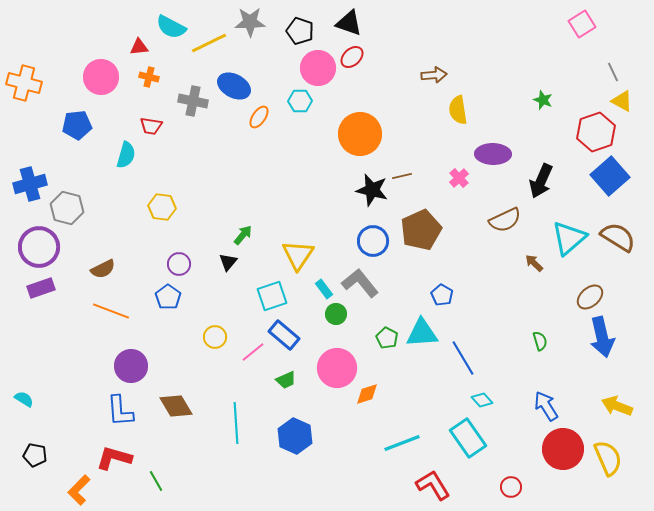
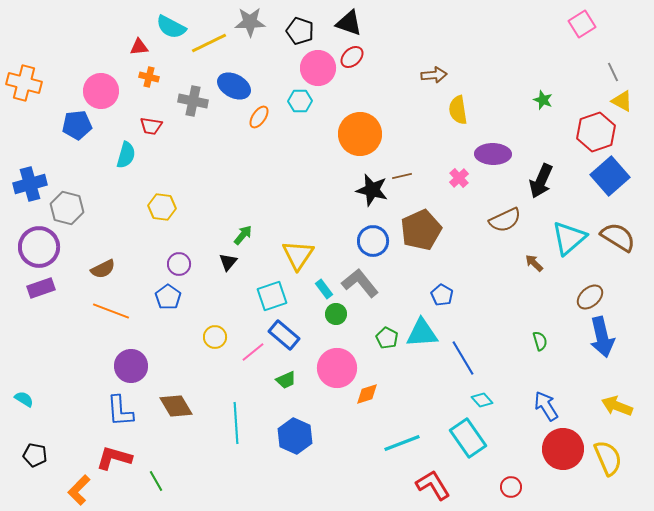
pink circle at (101, 77): moved 14 px down
